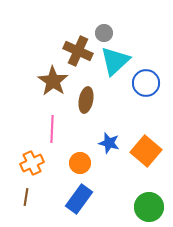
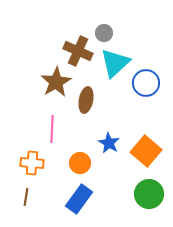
cyan triangle: moved 2 px down
brown star: moved 3 px right, 1 px down; rotated 8 degrees clockwise
blue star: rotated 15 degrees clockwise
orange cross: rotated 30 degrees clockwise
green circle: moved 13 px up
